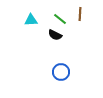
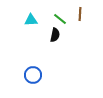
black semicircle: rotated 104 degrees counterclockwise
blue circle: moved 28 px left, 3 px down
